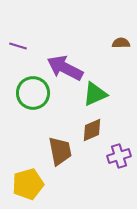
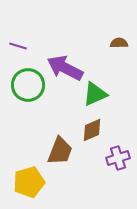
brown semicircle: moved 2 px left
green circle: moved 5 px left, 8 px up
brown trapezoid: rotated 32 degrees clockwise
purple cross: moved 1 px left, 2 px down
yellow pentagon: moved 1 px right, 2 px up
